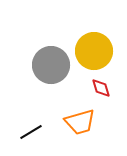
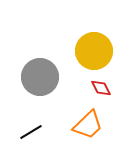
gray circle: moved 11 px left, 12 px down
red diamond: rotated 10 degrees counterclockwise
orange trapezoid: moved 8 px right, 3 px down; rotated 28 degrees counterclockwise
